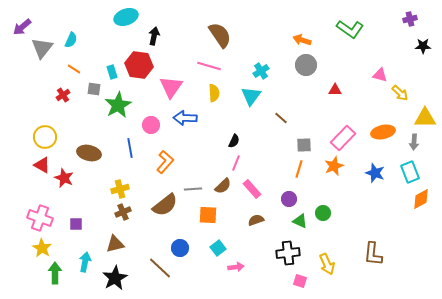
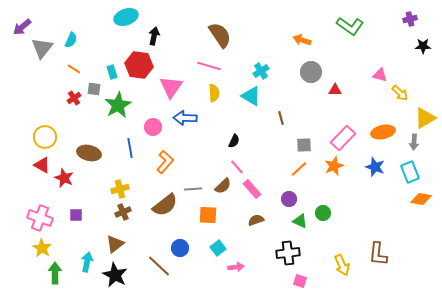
green L-shape at (350, 29): moved 3 px up
gray circle at (306, 65): moved 5 px right, 7 px down
red cross at (63, 95): moved 11 px right, 3 px down
cyan triangle at (251, 96): rotated 35 degrees counterclockwise
brown line at (281, 118): rotated 32 degrees clockwise
yellow triangle at (425, 118): rotated 30 degrees counterclockwise
pink circle at (151, 125): moved 2 px right, 2 px down
pink line at (236, 163): moved 1 px right, 4 px down; rotated 63 degrees counterclockwise
orange line at (299, 169): rotated 30 degrees clockwise
blue star at (375, 173): moved 6 px up
orange diamond at (421, 199): rotated 40 degrees clockwise
purple square at (76, 224): moved 9 px up
brown triangle at (115, 244): rotated 24 degrees counterclockwise
brown L-shape at (373, 254): moved 5 px right
cyan arrow at (85, 262): moved 2 px right
yellow arrow at (327, 264): moved 15 px right, 1 px down
brown line at (160, 268): moved 1 px left, 2 px up
black star at (115, 278): moved 3 px up; rotated 15 degrees counterclockwise
